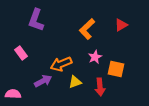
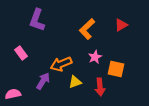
purple L-shape: moved 1 px right
purple arrow: rotated 30 degrees counterclockwise
pink semicircle: rotated 14 degrees counterclockwise
